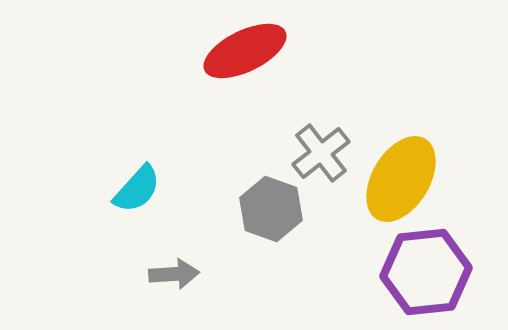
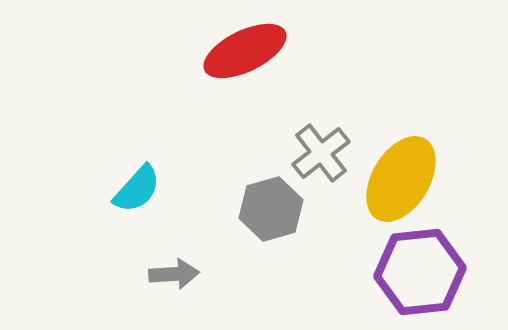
gray hexagon: rotated 24 degrees clockwise
purple hexagon: moved 6 px left
